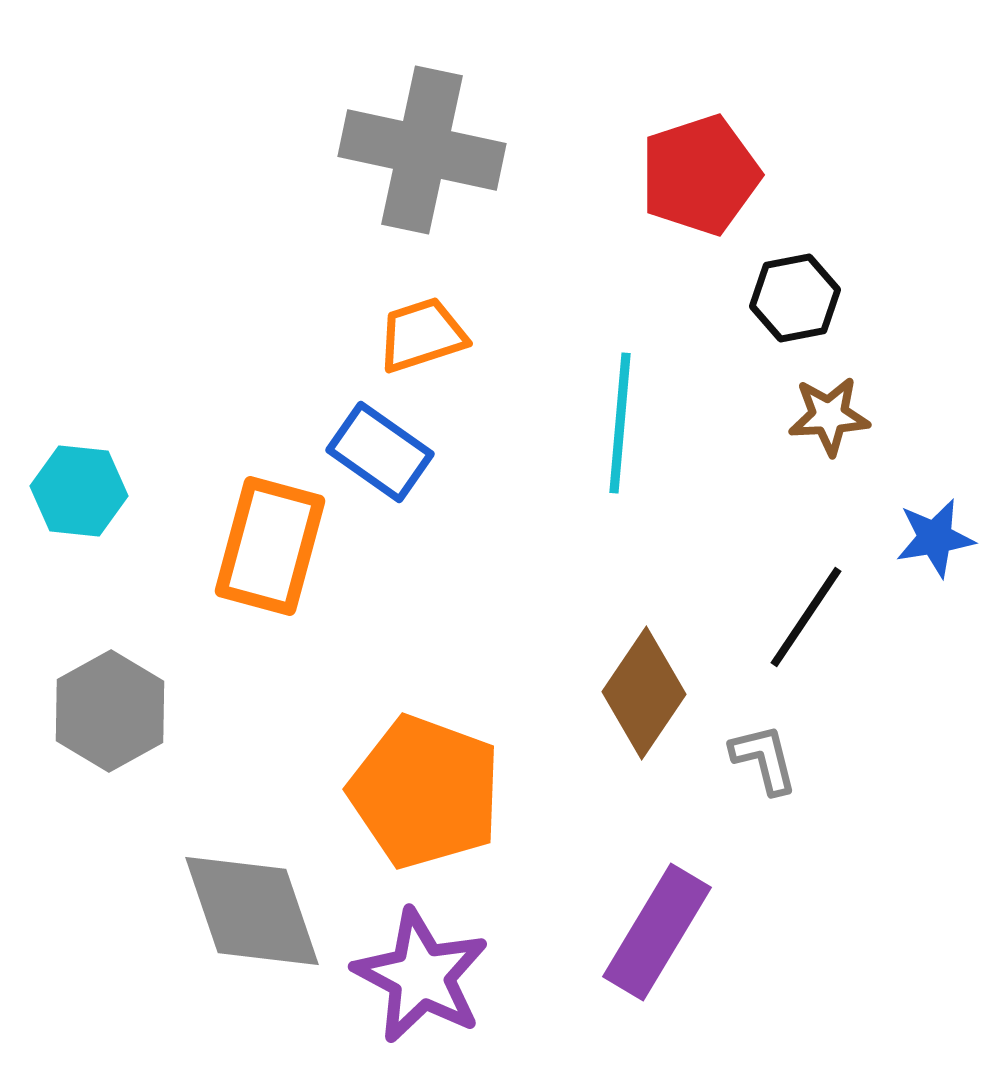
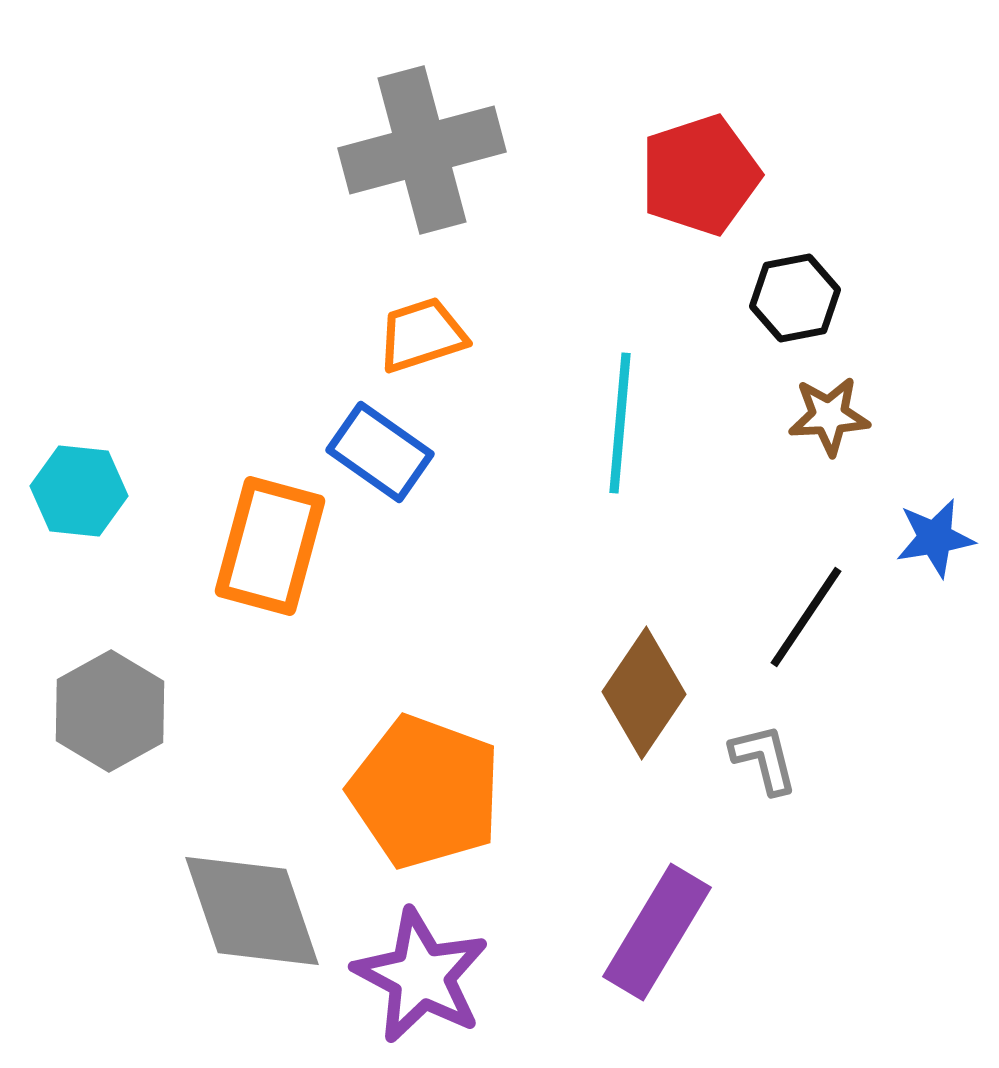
gray cross: rotated 27 degrees counterclockwise
